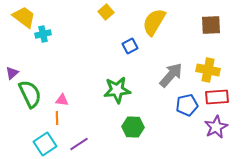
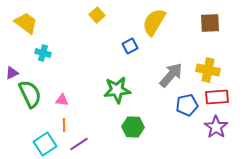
yellow square: moved 9 px left, 3 px down
yellow trapezoid: moved 2 px right, 6 px down
brown square: moved 1 px left, 2 px up
cyan cross: moved 19 px down; rotated 28 degrees clockwise
purple triangle: rotated 16 degrees clockwise
orange line: moved 7 px right, 7 px down
purple star: rotated 10 degrees counterclockwise
